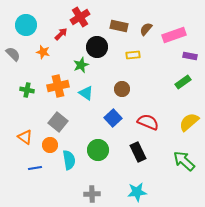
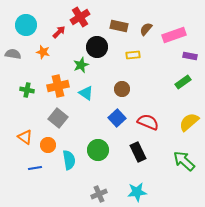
red arrow: moved 2 px left, 2 px up
gray semicircle: rotated 35 degrees counterclockwise
blue square: moved 4 px right
gray square: moved 4 px up
orange circle: moved 2 px left
gray cross: moved 7 px right; rotated 21 degrees counterclockwise
